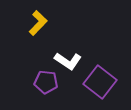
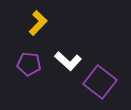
white L-shape: rotated 8 degrees clockwise
purple pentagon: moved 17 px left, 18 px up
